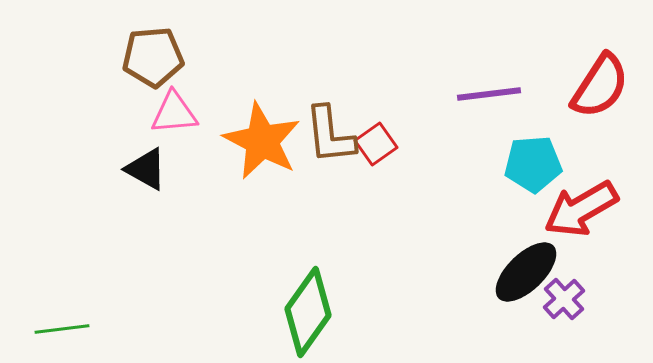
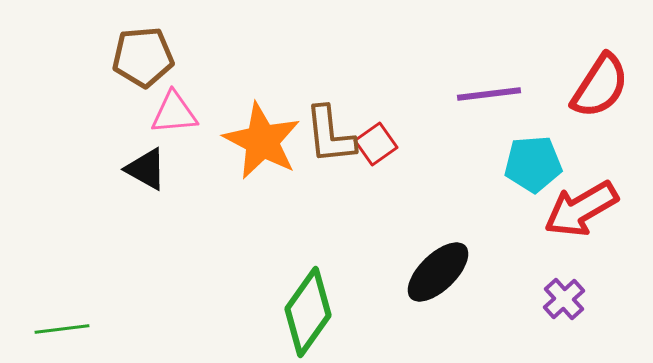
brown pentagon: moved 10 px left
black ellipse: moved 88 px left
